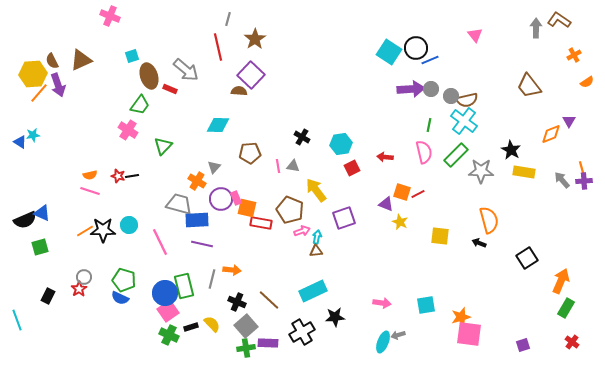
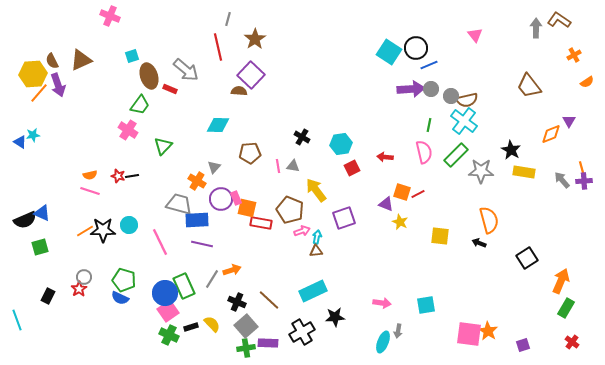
blue line at (430, 60): moved 1 px left, 5 px down
orange arrow at (232, 270): rotated 24 degrees counterclockwise
gray line at (212, 279): rotated 18 degrees clockwise
green rectangle at (184, 286): rotated 10 degrees counterclockwise
orange star at (461, 317): moved 27 px right, 14 px down; rotated 24 degrees counterclockwise
gray arrow at (398, 335): moved 4 px up; rotated 64 degrees counterclockwise
